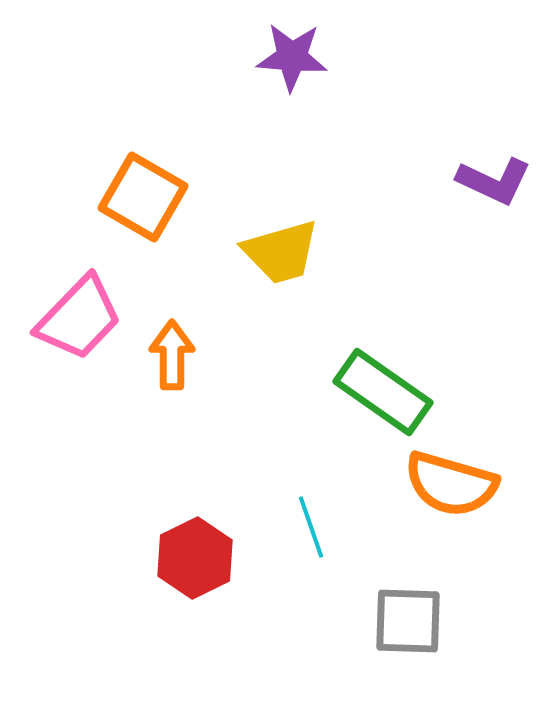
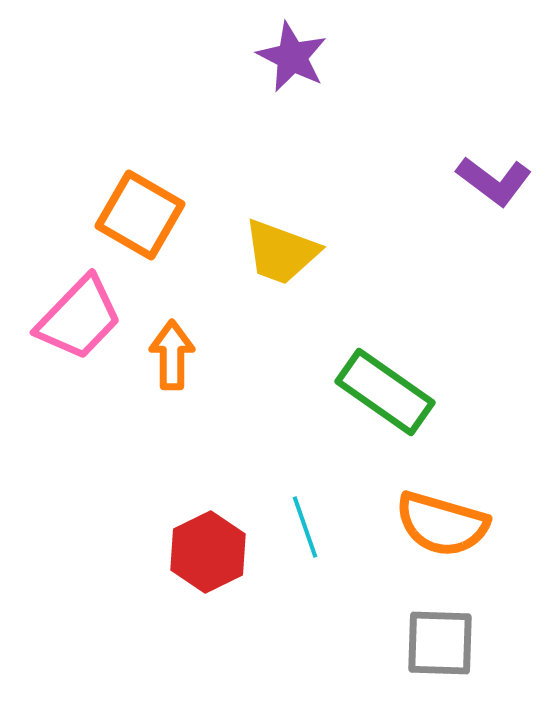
purple star: rotated 22 degrees clockwise
purple L-shape: rotated 12 degrees clockwise
orange square: moved 3 px left, 18 px down
yellow trapezoid: rotated 36 degrees clockwise
green rectangle: moved 2 px right
orange semicircle: moved 9 px left, 40 px down
cyan line: moved 6 px left
red hexagon: moved 13 px right, 6 px up
gray square: moved 32 px right, 22 px down
